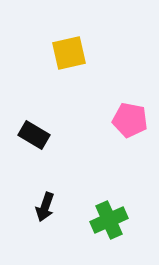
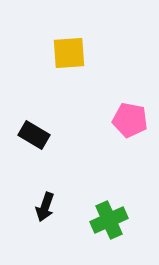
yellow square: rotated 9 degrees clockwise
